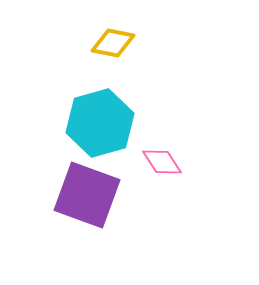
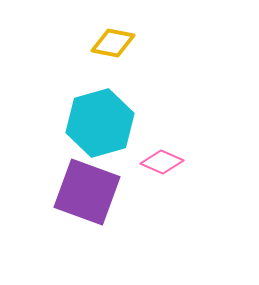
pink diamond: rotated 33 degrees counterclockwise
purple square: moved 3 px up
